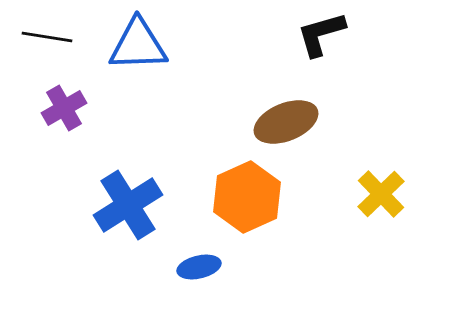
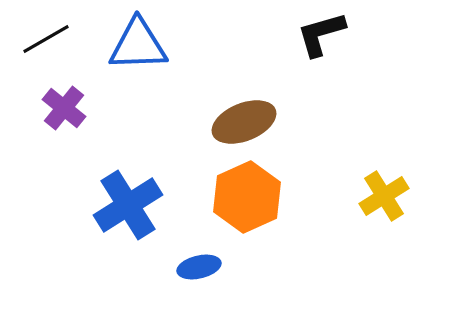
black line: moved 1 px left, 2 px down; rotated 39 degrees counterclockwise
purple cross: rotated 21 degrees counterclockwise
brown ellipse: moved 42 px left
yellow cross: moved 3 px right, 2 px down; rotated 12 degrees clockwise
